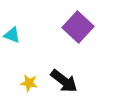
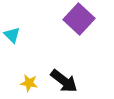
purple square: moved 1 px right, 8 px up
cyan triangle: rotated 24 degrees clockwise
